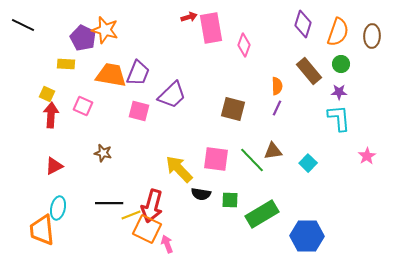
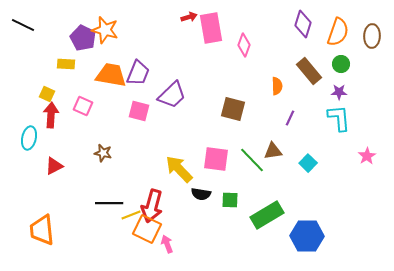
purple line at (277, 108): moved 13 px right, 10 px down
cyan ellipse at (58, 208): moved 29 px left, 70 px up
green rectangle at (262, 214): moved 5 px right, 1 px down
